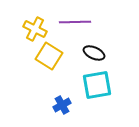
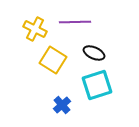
yellow square: moved 4 px right, 4 px down
cyan square: rotated 8 degrees counterclockwise
blue cross: rotated 12 degrees counterclockwise
